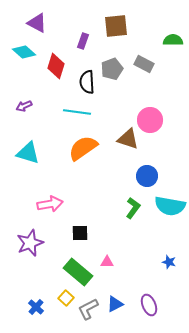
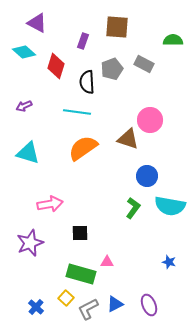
brown square: moved 1 px right, 1 px down; rotated 10 degrees clockwise
green rectangle: moved 3 px right, 2 px down; rotated 24 degrees counterclockwise
